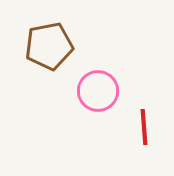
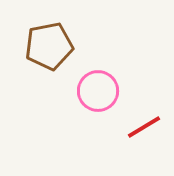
red line: rotated 63 degrees clockwise
